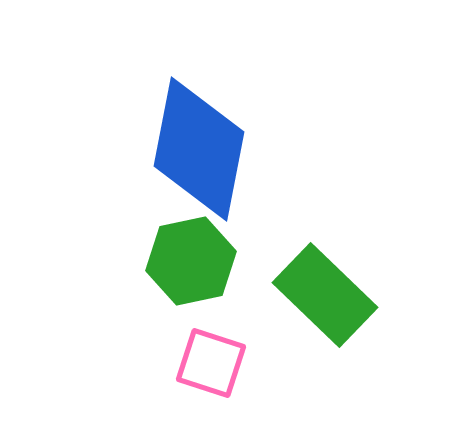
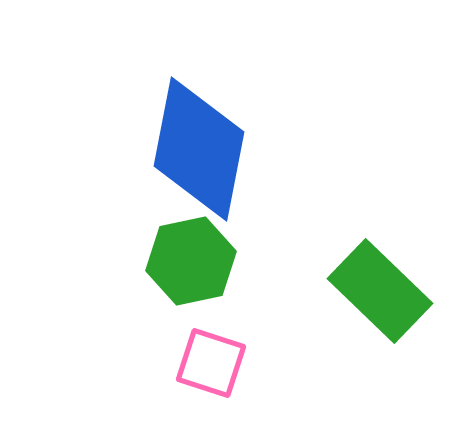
green rectangle: moved 55 px right, 4 px up
